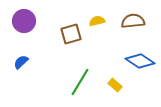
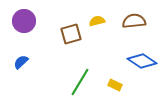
brown semicircle: moved 1 px right
blue diamond: moved 2 px right
yellow rectangle: rotated 16 degrees counterclockwise
